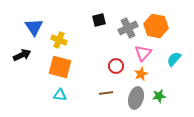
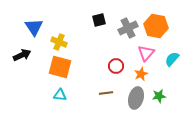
yellow cross: moved 2 px down
pink triangle: moved 3 px right
cyan semicircle: moved 2 px left
